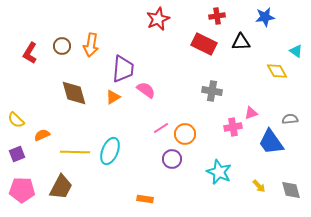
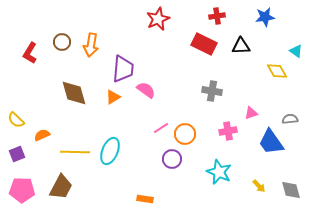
black triangle: moved 4 px down
brown circle: moved 4 px up
pink cross: moved 5 px left, 4 px down
